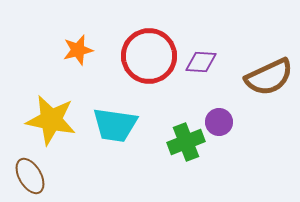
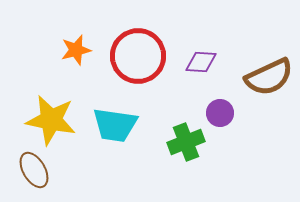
orange star: moved 2 px left
red circle: moved 11 px left
purple circle: moved 1 px right, 9 px up
brown ellipse: moved 4 px right, 6 px up
